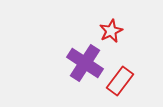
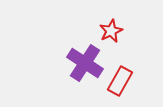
red rectangle: rotated 8 degrees counterclockwise
